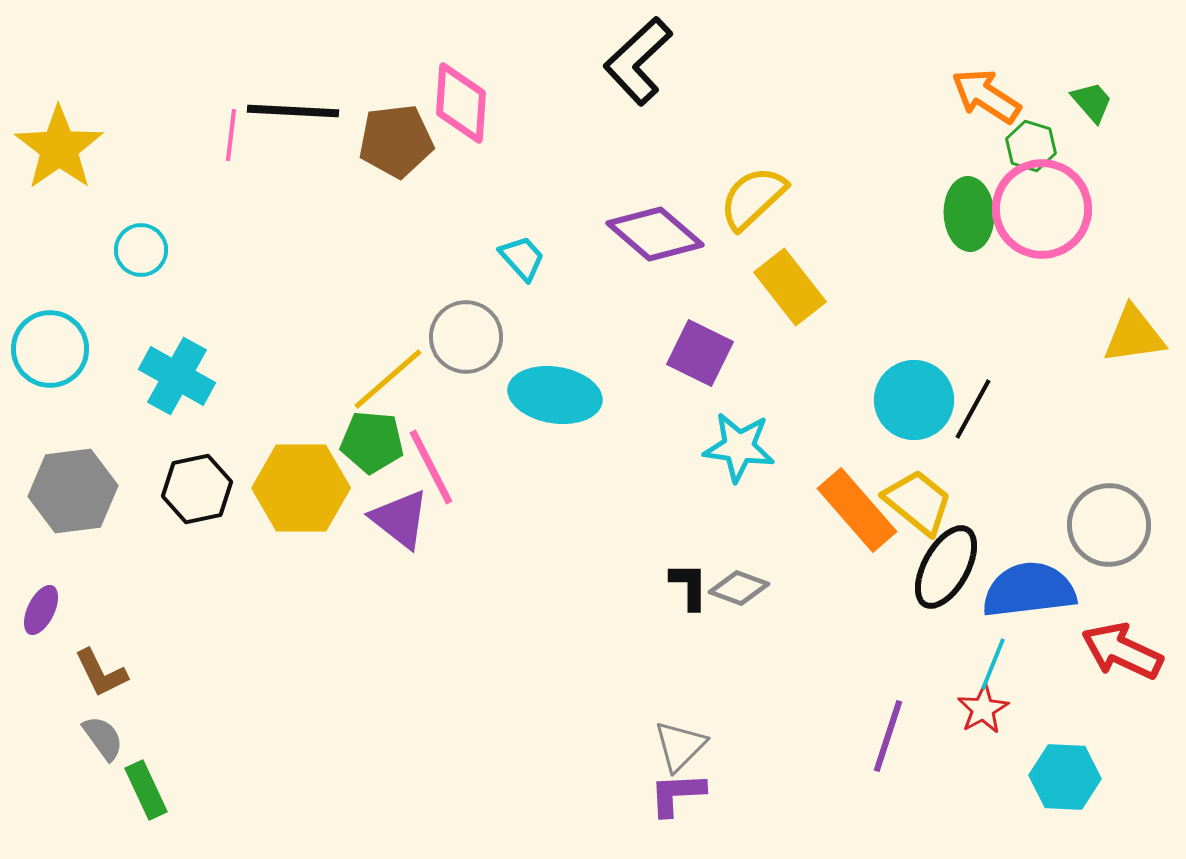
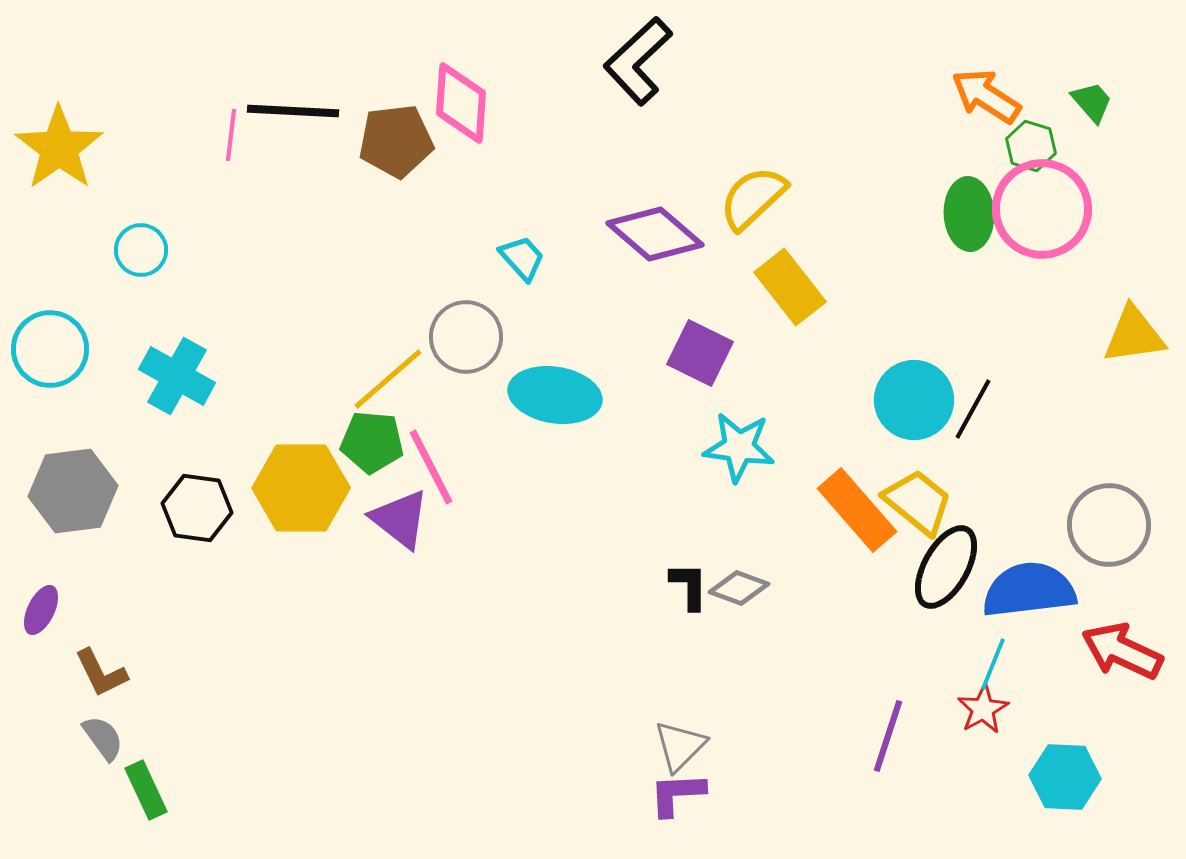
black hexagon at (197, 489): moved 19 px down; rotated 20 degrees clockwise
